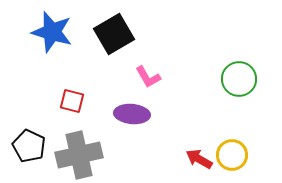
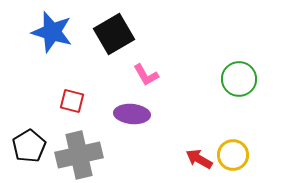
pink L-shape: moved 2 px left, 2 px up
black pentagon: rotated 16 degrees clockwise
yellow circle: moved 1 px right
